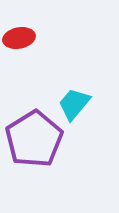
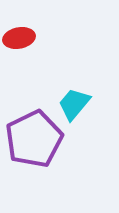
purple pentagon: rotated 6 degrees clockwise
